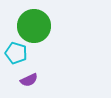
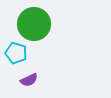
green circle: moved 2 px up
